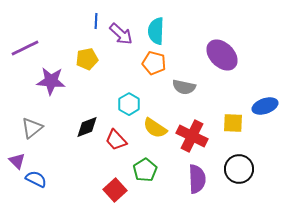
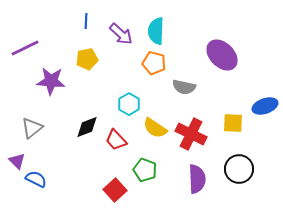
blue line: moved 10 px left
red cross: moved 1 px left, 2 px up
green pentagon: rotated 20 degrees counterclockwise
